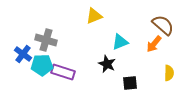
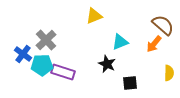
gray cross: rotated 30 degrees clockwise
